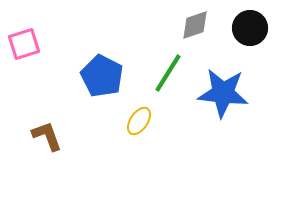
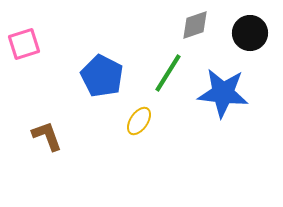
black circle: moved 5 px down
